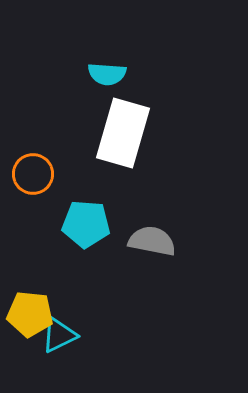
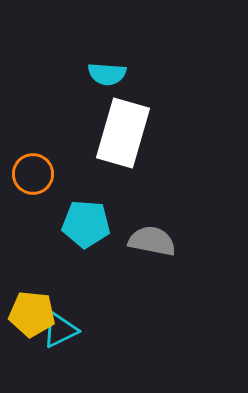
yellow pentagon: moved 2 px right
cyan triangle: moved 1 px right, 5 px up
